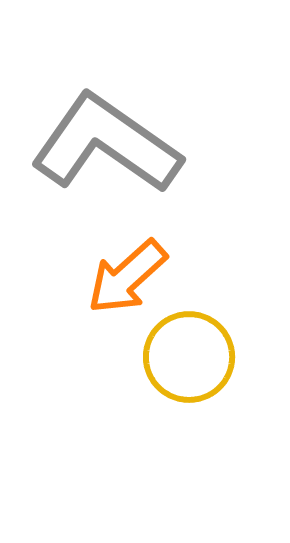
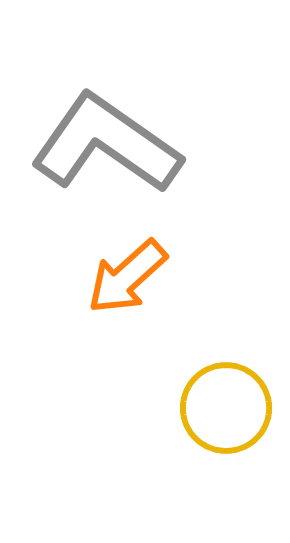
yellow circle: moved 37 px right, 51 px down
